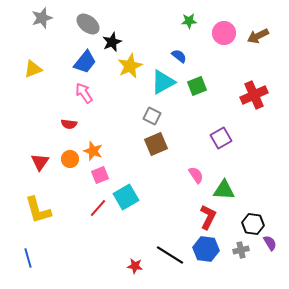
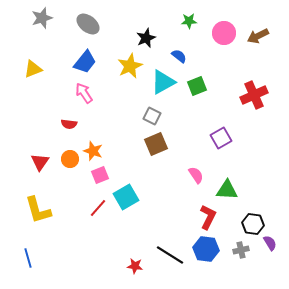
black star: moved 34 px right, 4 px up
green triangle: moved 3 px right
